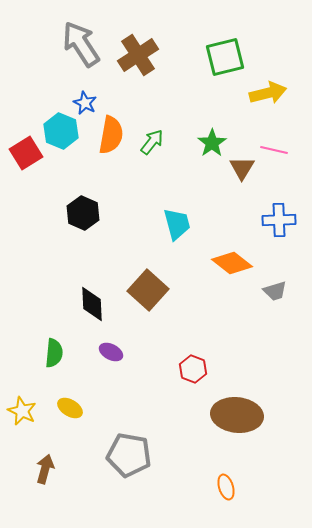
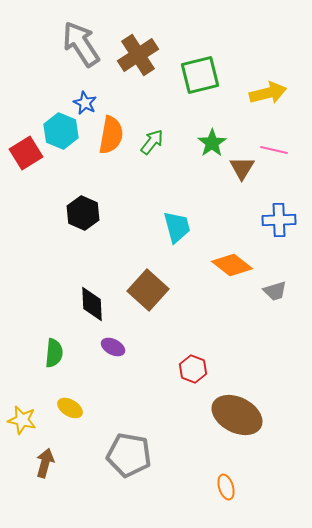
green square: moved 25 px left, 18 px down
cyan trapezoid: moved 3 px down
orange diamond: moved 2 px down
purple ellipse: moved 2 px right, 5 px up
yellow star: moved 9 px down; rotated 12 degrees counterclockwise
brown ellipse: rotated 21 degrees clockwise
brown arrow: moved 6 px up
